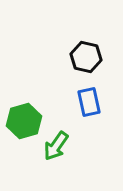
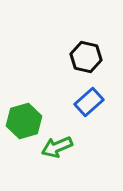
blue rectangle: rotated 60 degrees clockwise
green arrow: moved 1 px right, 1 px down; rotated 32 degrees clockwise
